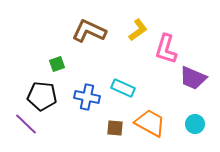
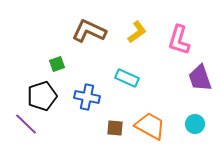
yellow L-shape: moved 1 px left, 2 px down
pink L-shape: moved 13 px right, 9 px up
purple trapezoid: moved 7 px right; rotated 48 degrees clockwise
cyan rectangle: moved 4 px right, 10 px up
black pentagon: rotated 24 degrees counterclockwise
orange trapezoid: moved 3 px down
